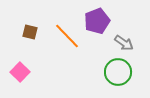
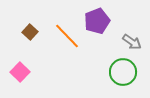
brown square: rotated 28 degrees clockwise
gray arrow: moved 8 px right, 1 px up
green circle: moved 5 px right
